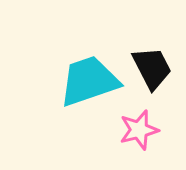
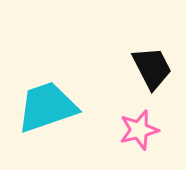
cyan trapezoid: moved 42 px left, 26 px down
